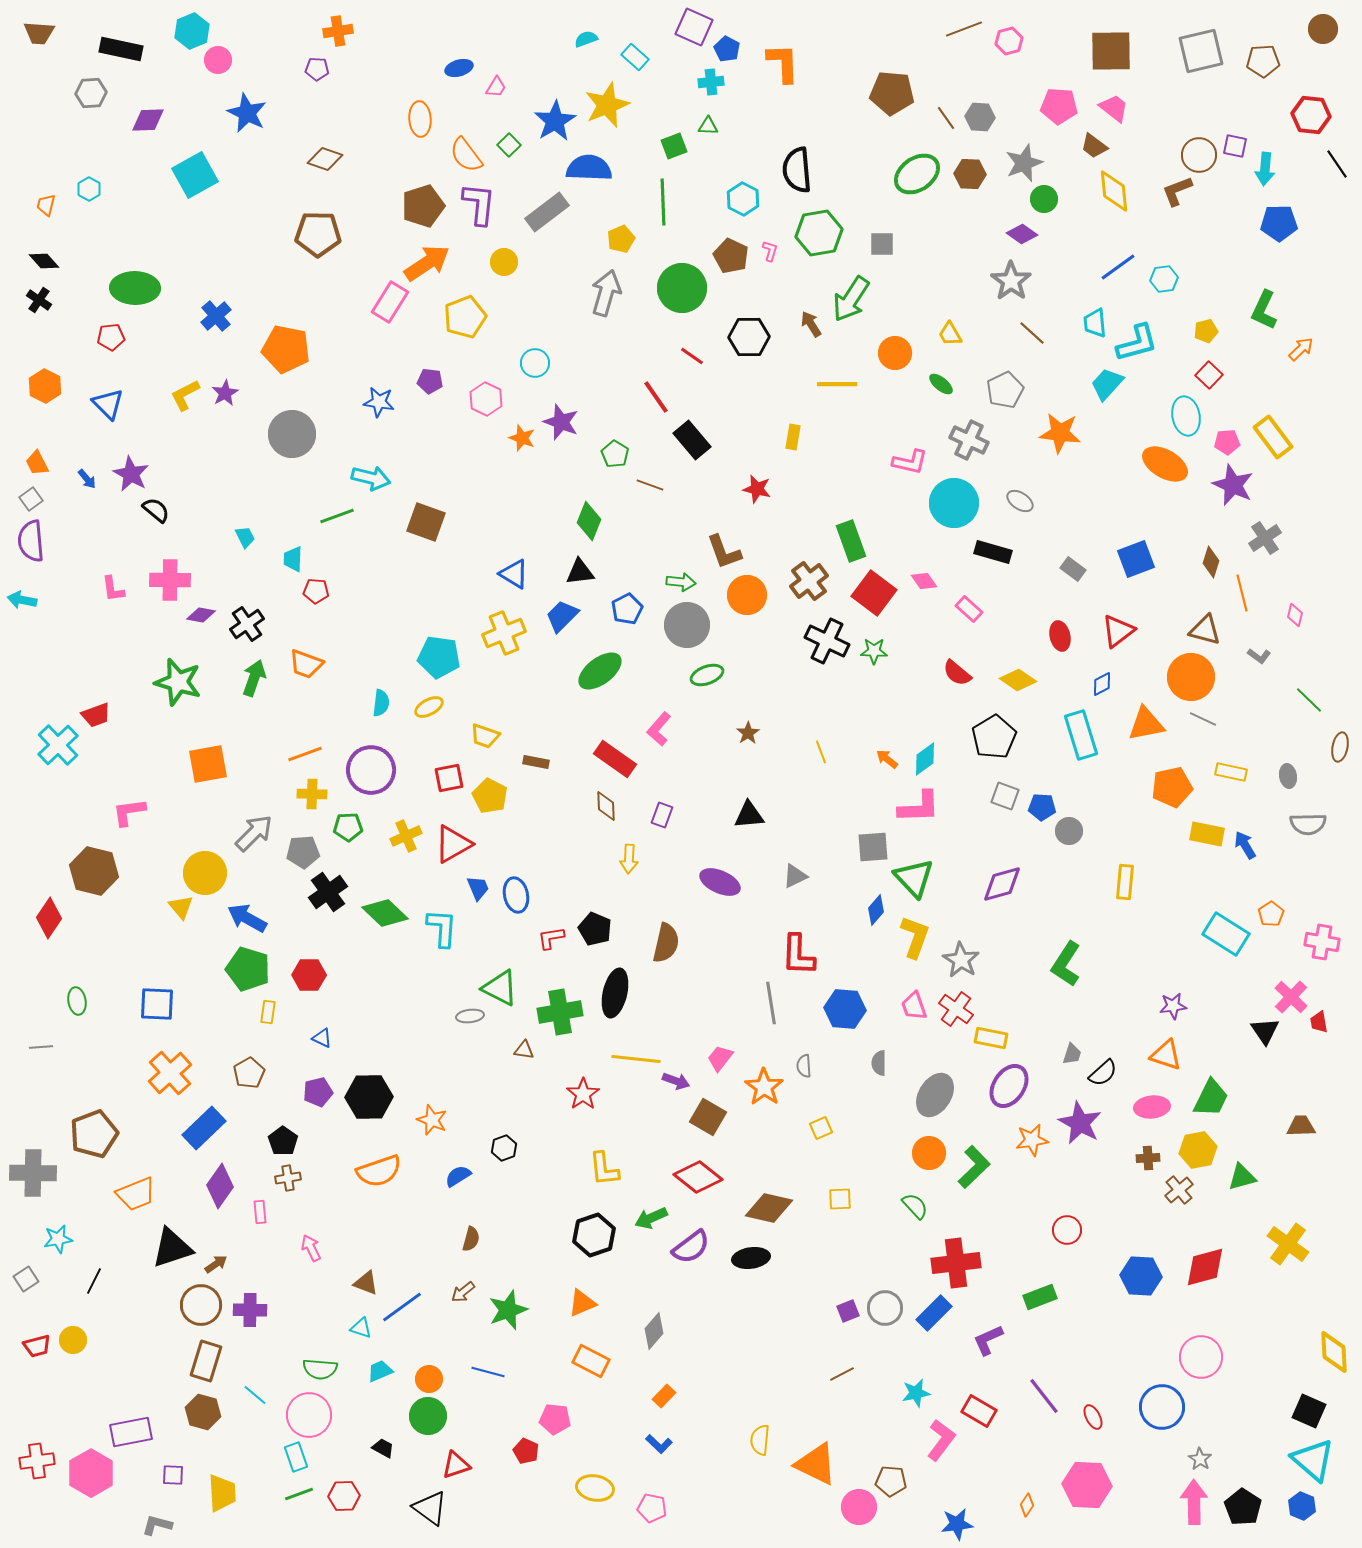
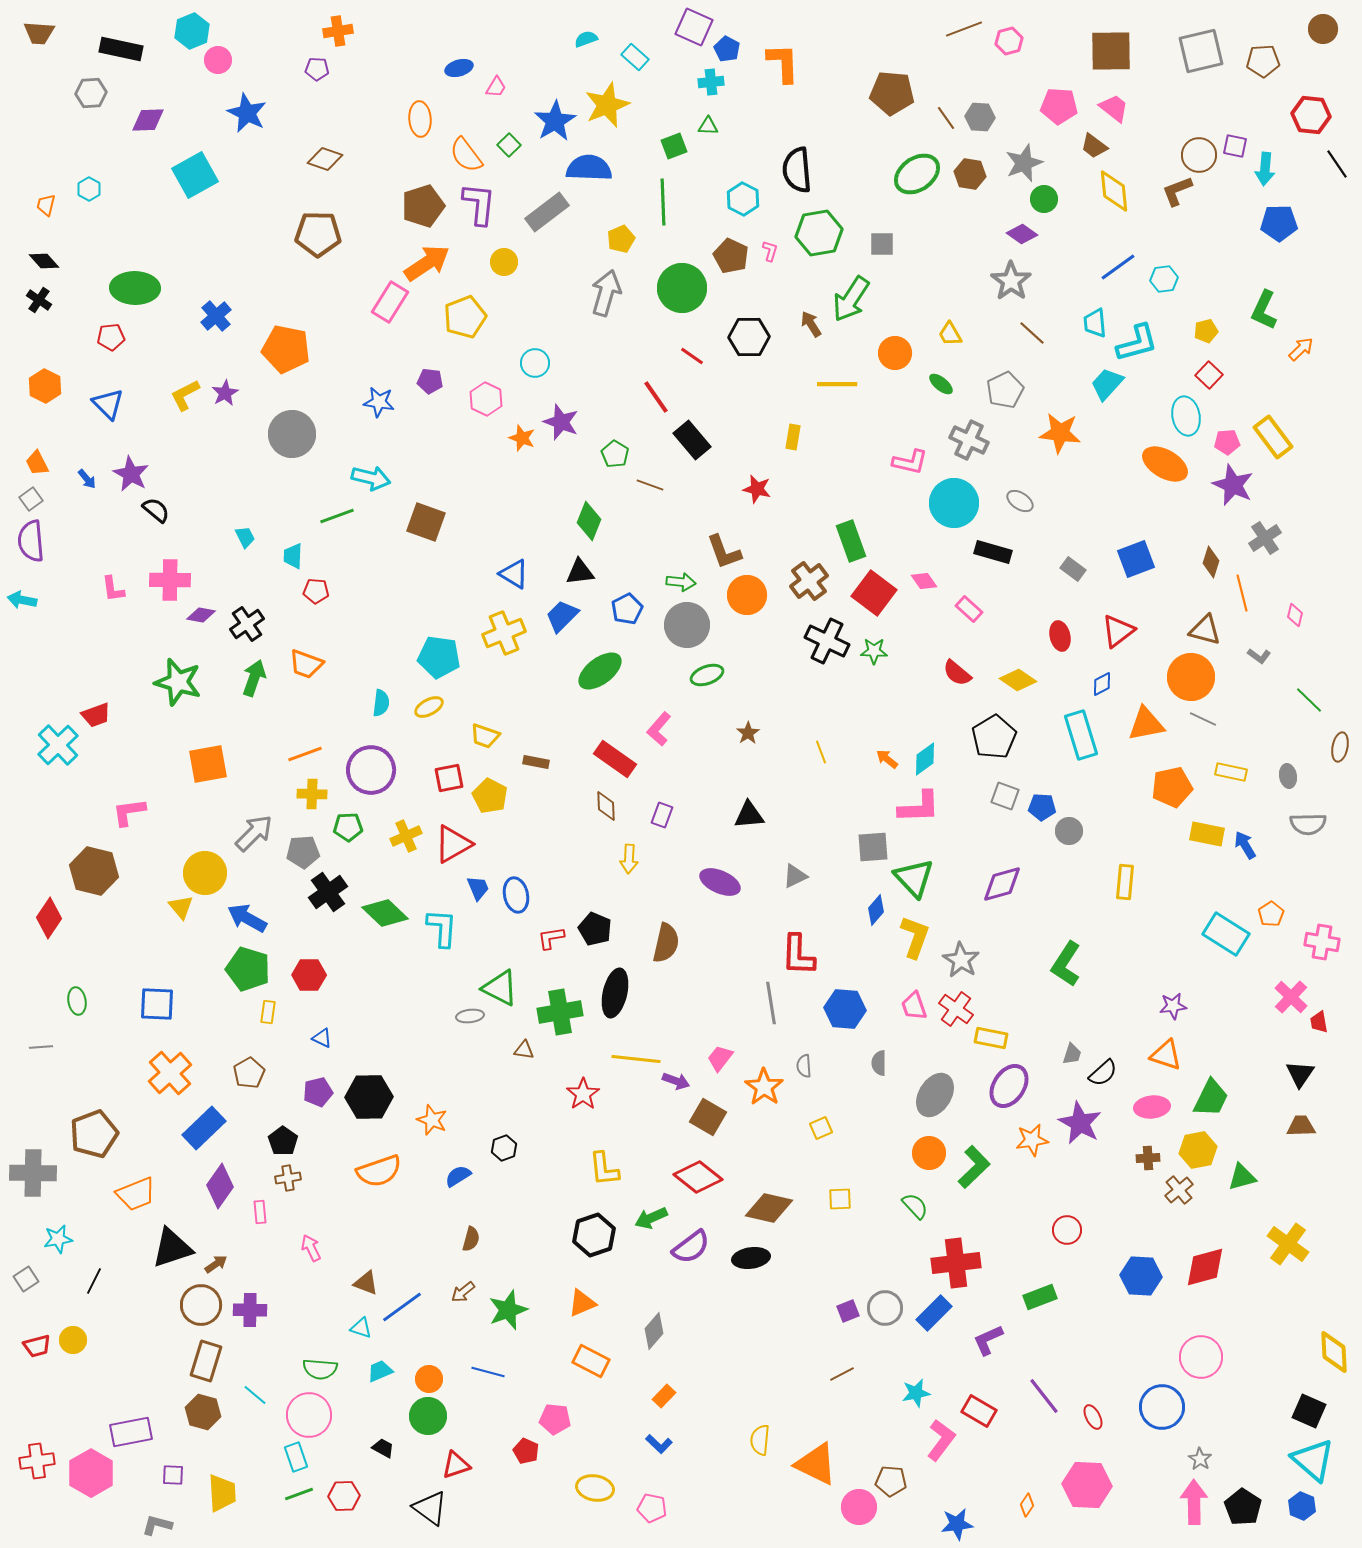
brown hexagon at (970, 174): rotated 8 degrees clockwise
cyan trapezoid at (293, 559): moved 3 px up
black triangle at (1265, 1031): moved 35 px right, 43 px down; rotated 8 degrees clockwise
